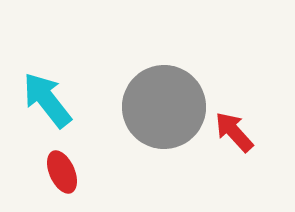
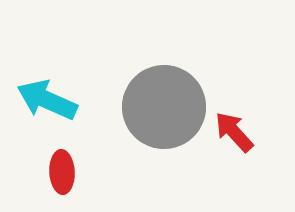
cyan arrow: rotated 28 degrees counterclockwise
red ellipse: rotated 21 degrees clockwise
